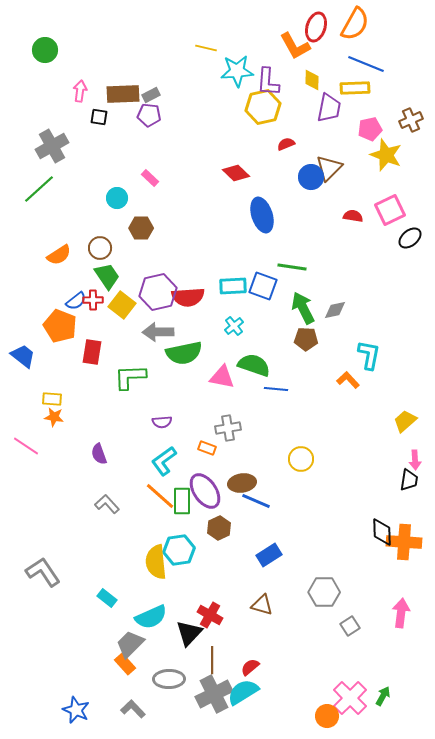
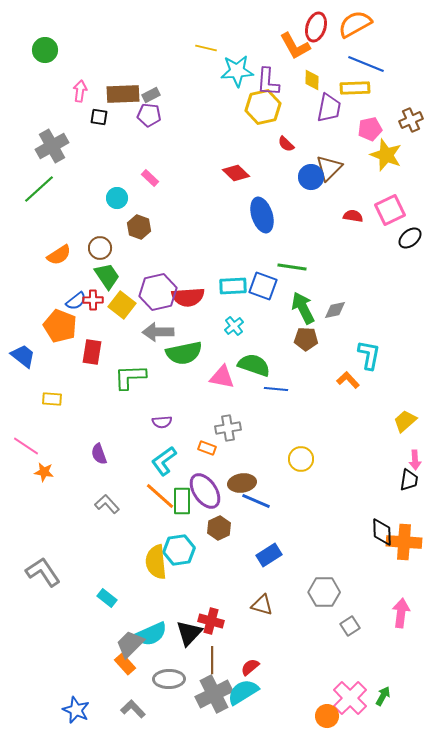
orange semicircle at (355, 24): rotated 148 degrees counterclockwise
red semicircle at (286, 144): rotated 114 degrees counterclockwise
brown hexagon at (141, 228): moved 2 px left, 1 px up; rotated 20 degrees clockwise
orange star at (54, 417): moved 10 px left, 55 px down
red cross at (210, 615): moved 1 px right, 6 px down; rotated 15 degrees counterclockwise
cyan semicircle at (151, 617): moved 17 px down
